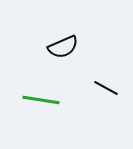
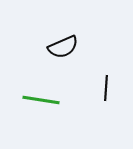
black line: rotated 65 degrees clockwise
